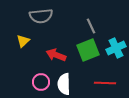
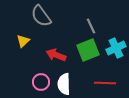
gray semicircle: rotated 60 degrees clockwise
